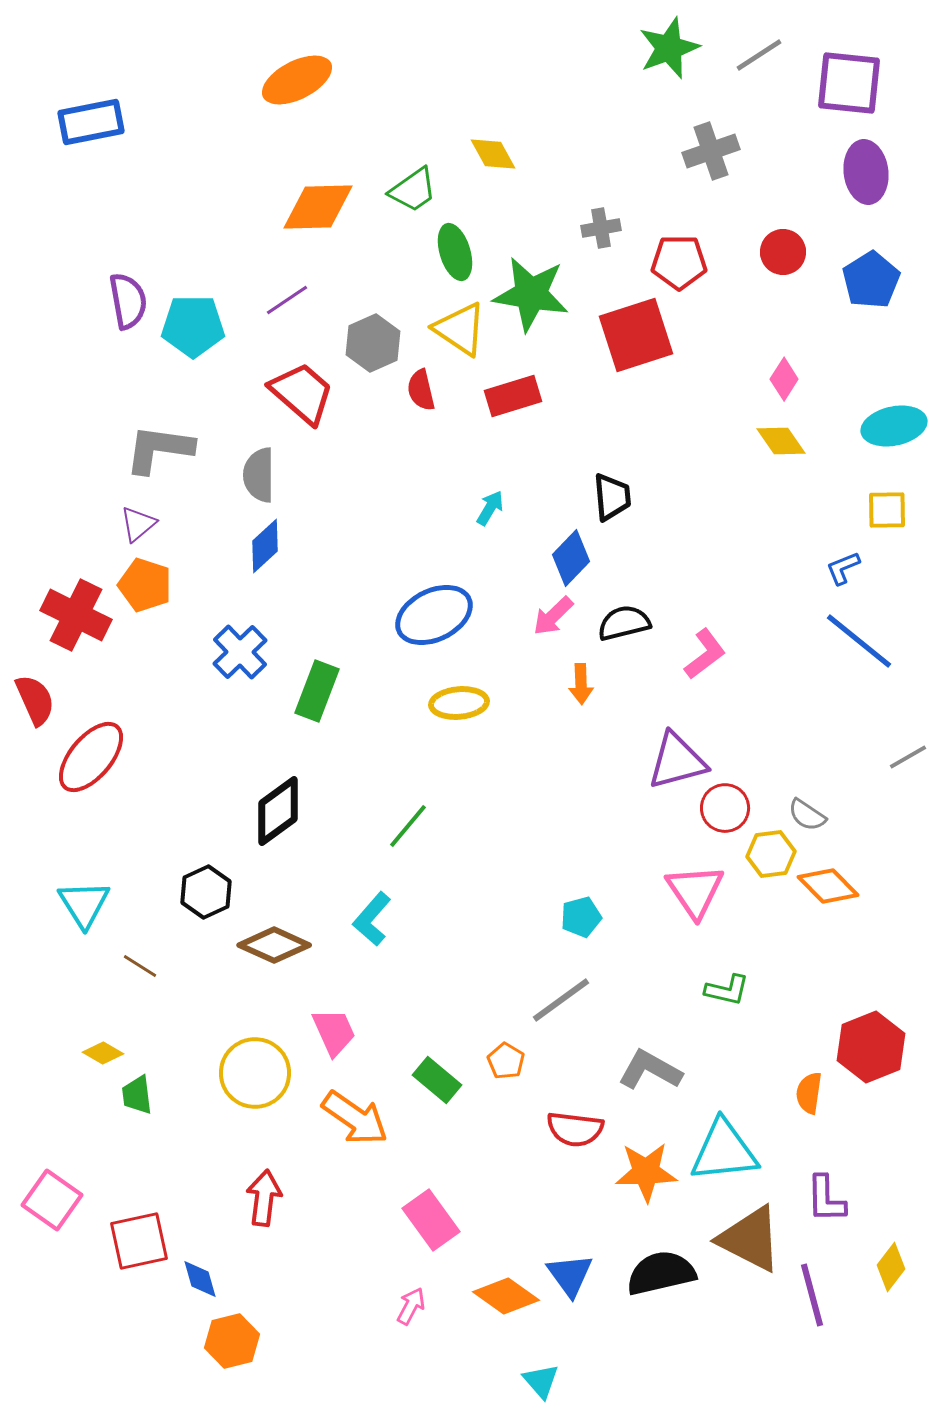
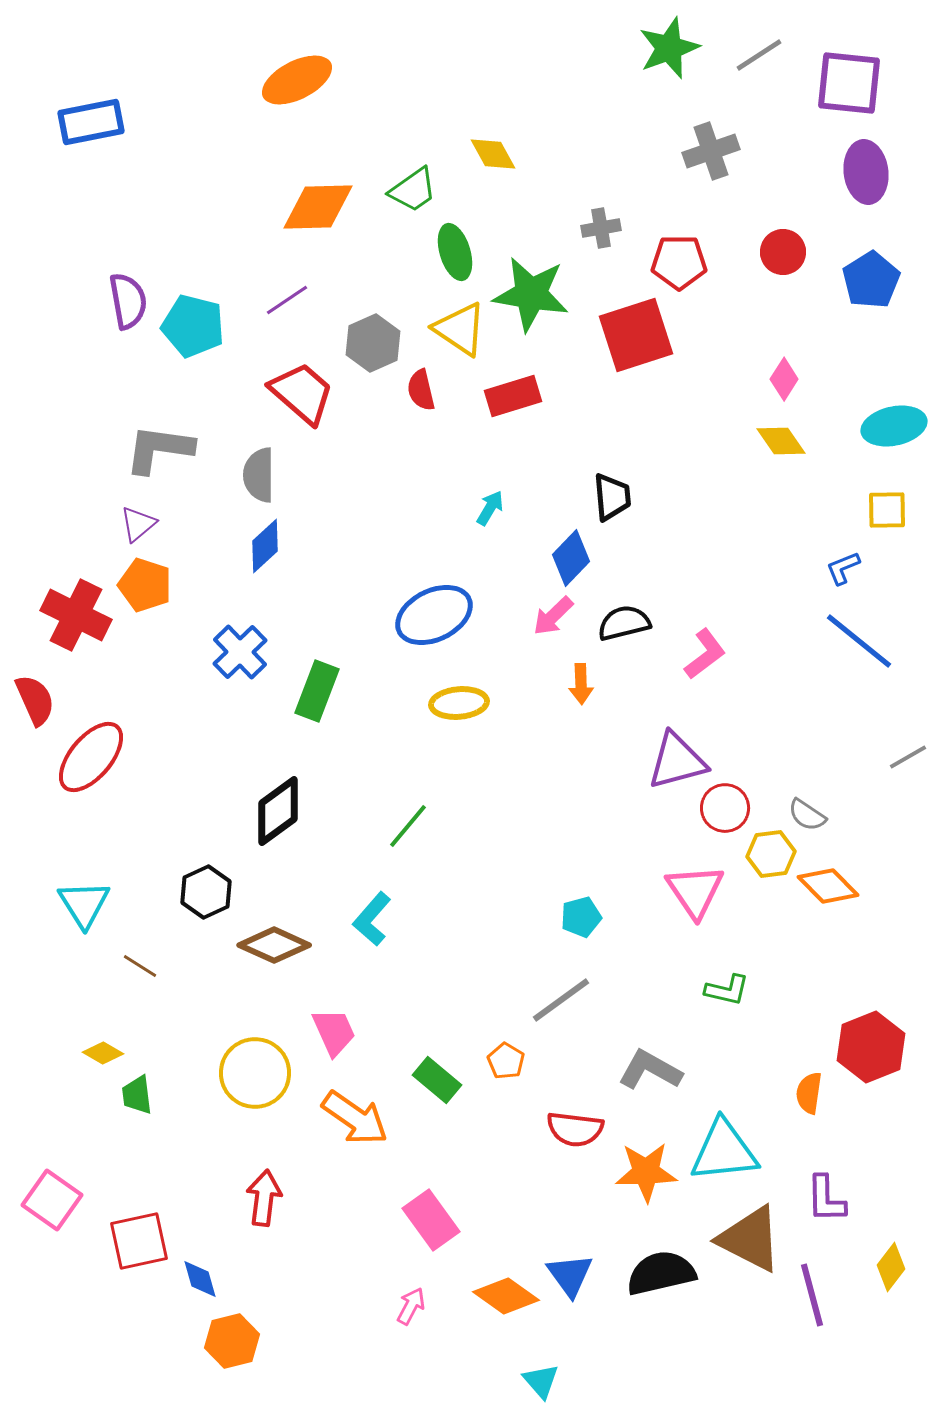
cyan pentagon at (193, 326): rotated 14 degrees clockwise
